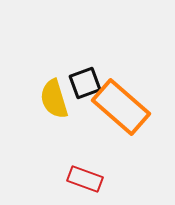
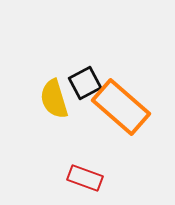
black square: rotated 8 degrees counterclockwise
red rectangle: moved 1 px up
